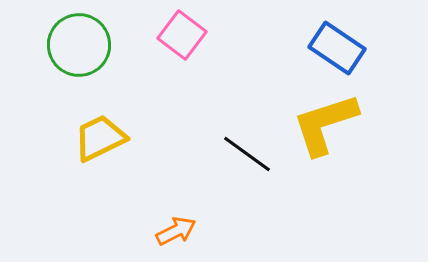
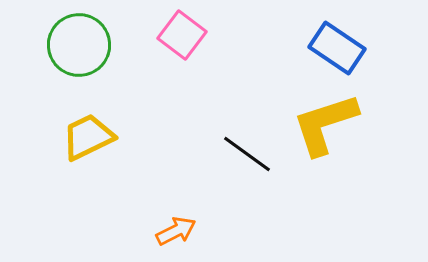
yellow trapezoid: moved 12 px left, 1 px up
